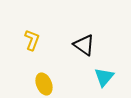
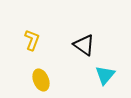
cyan triangle: moved 1 px right, 2 px up
yellow ellipse: moved 3 px left, 4 px up
